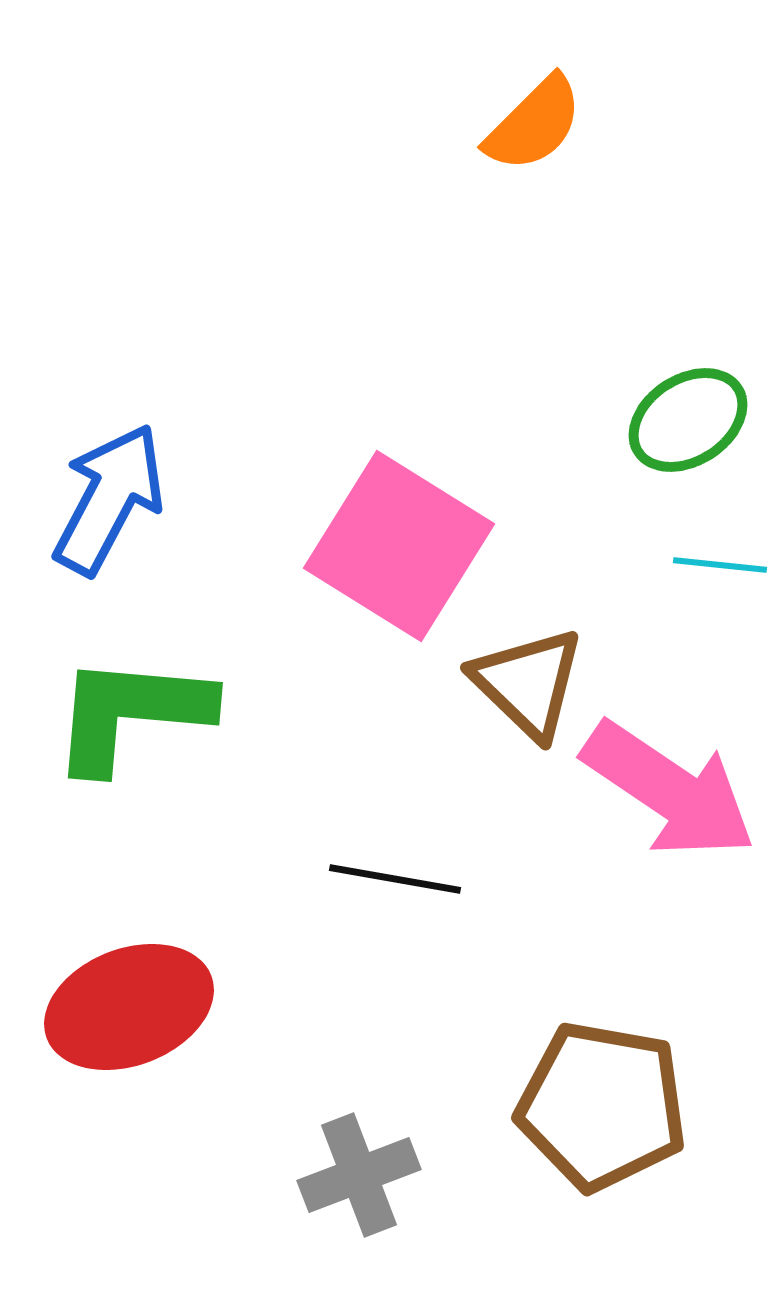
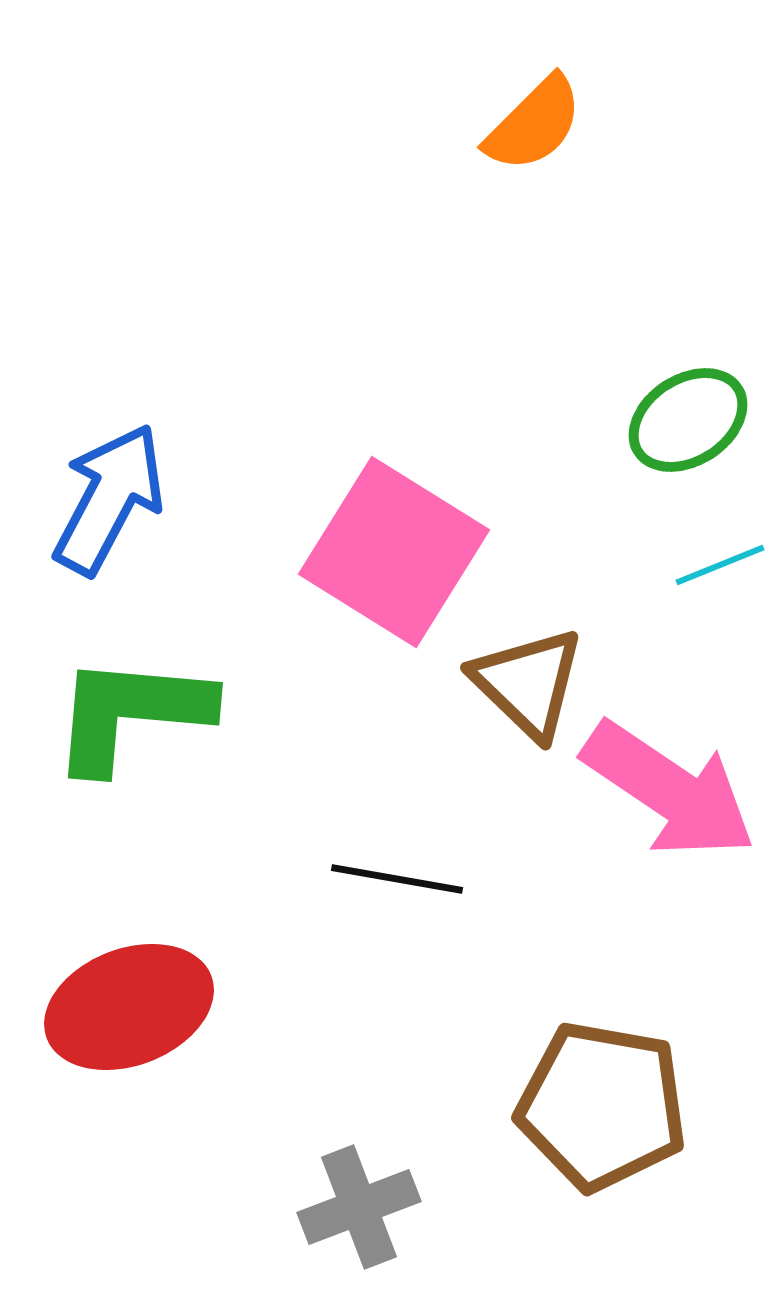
pink square: moved 5 px left, 6 px down
cyan line: rotated 28 degrees counterclockwise
black line: moved 2 px right
gray cross: moved 32 px down
